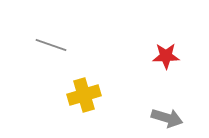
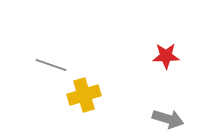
gray line: moved 20 px down
gray arrow: moved 1 px right, 1 px down
